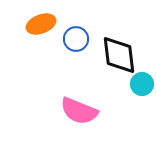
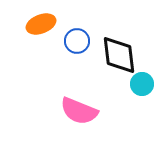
blue circle: moved 1 px right, 2 px down
